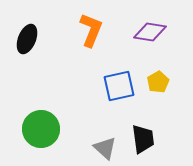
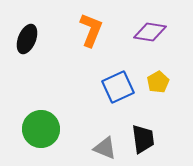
blue square: moved 1 px left, 1 px down; rotated 12 degrees counterclockwise
gray triangle: rotated 20 degrees counterclockwise
